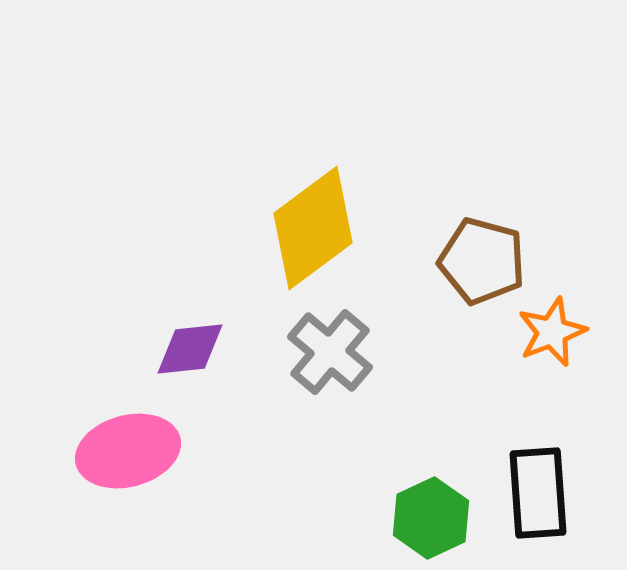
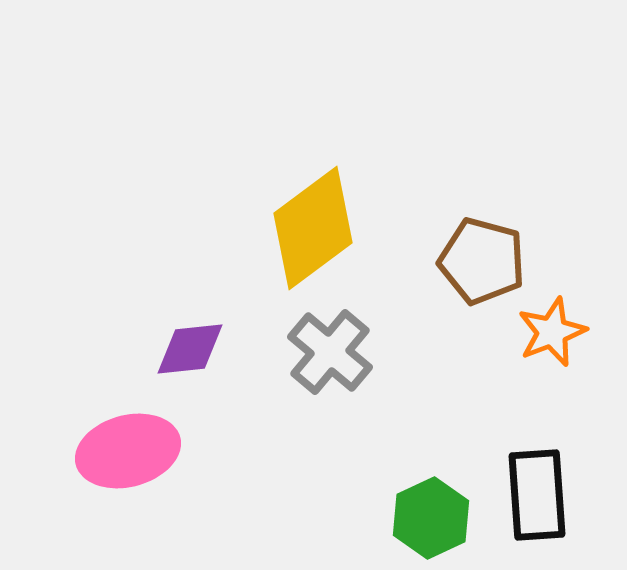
black rectangle: moved 1 px left, 2 px down
